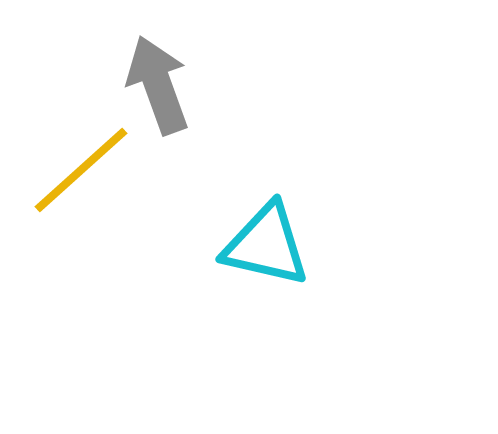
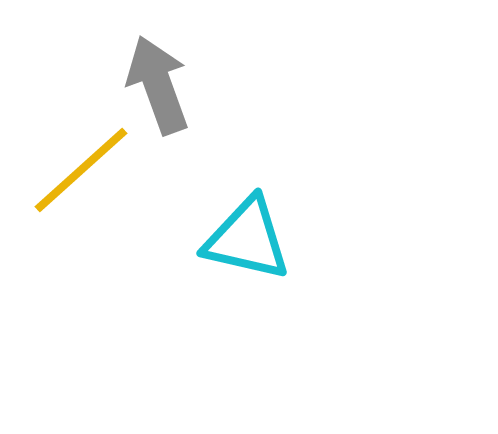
cyan triangle: moved 19 px left, 6 px up
